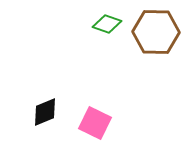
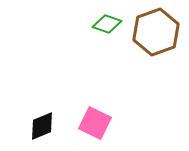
brown hexagon: rotated 21 degrees counterclockwise
black diamond: moved 3 px left, 14 px down
